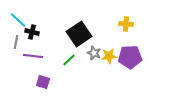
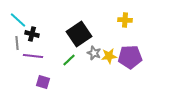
yellow cross: moved 1 px left, 4 px up
black cross: moved 2 px down
gray line: moved 1 px right, 1 px down; rotated 16 degrees counterclockwise
